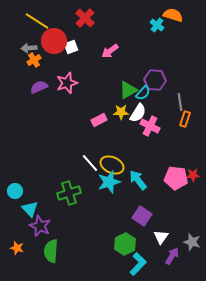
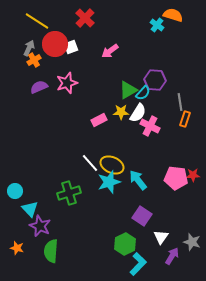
red circle: moved 1 px right, 3 px down
gray arrow: rotated 119 degrees clockwise
